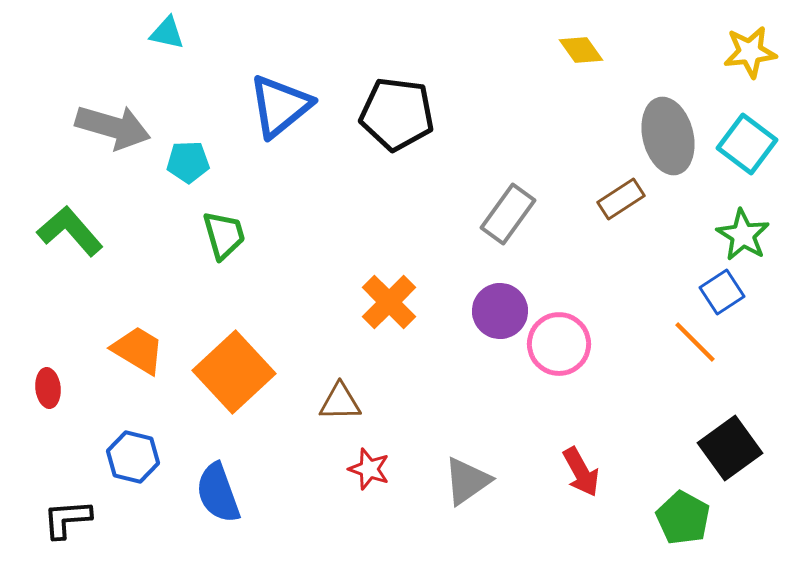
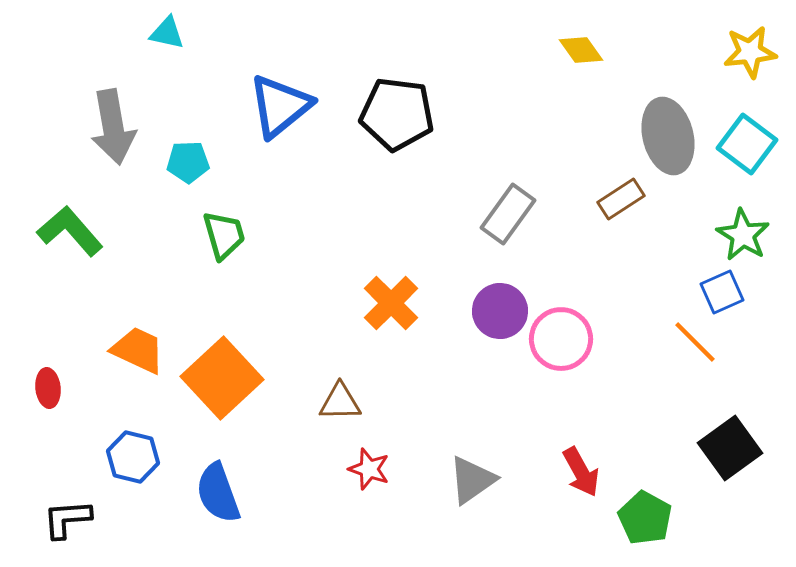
gray arrow: rotated 64 degrees clockwise
blue square: rotated 9 degrees clockwise
orange cross: moved 2 px right, 1 px down
pink circle: moved 2 px right, 5 px up
orange trapezoid: rotated 6 degrees counterclockwise
orange square: moved 12 px left, 6 px down
gray triangle: moved 5 px right, 1 px up
green pentagon: moved 38 px left
